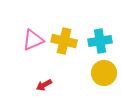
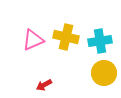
yellow cross: moved 2 px right, 4 px up
